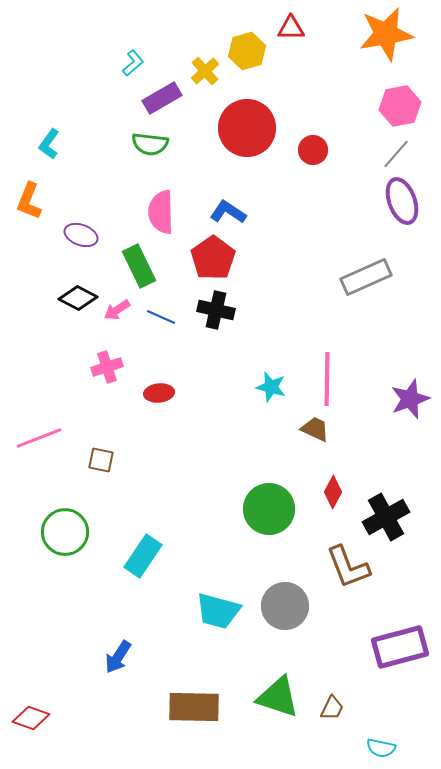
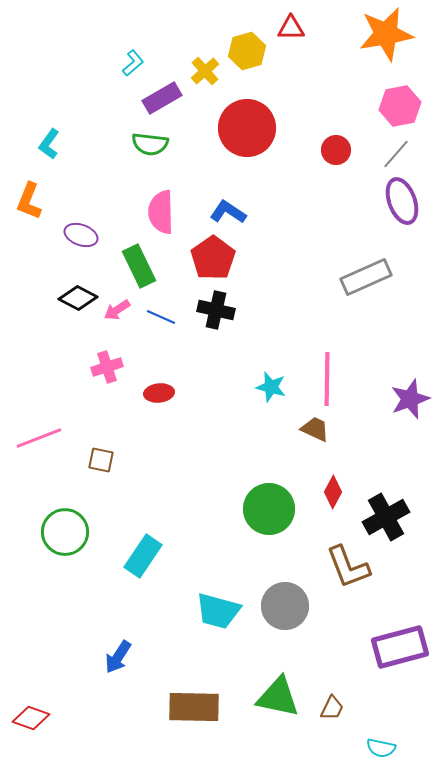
red circle at (313, 150): moved 23 px right
green triangle at (278, 697): rotated 6 degrees counterclockwise
